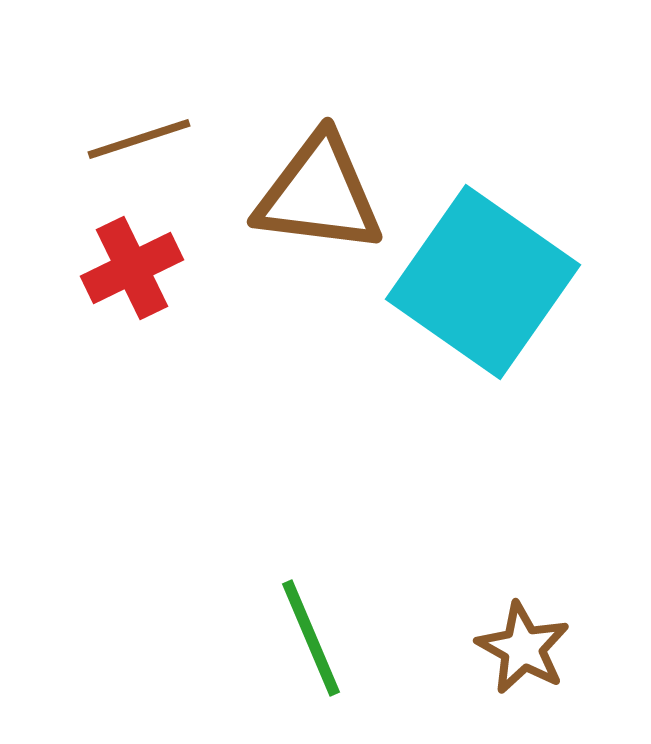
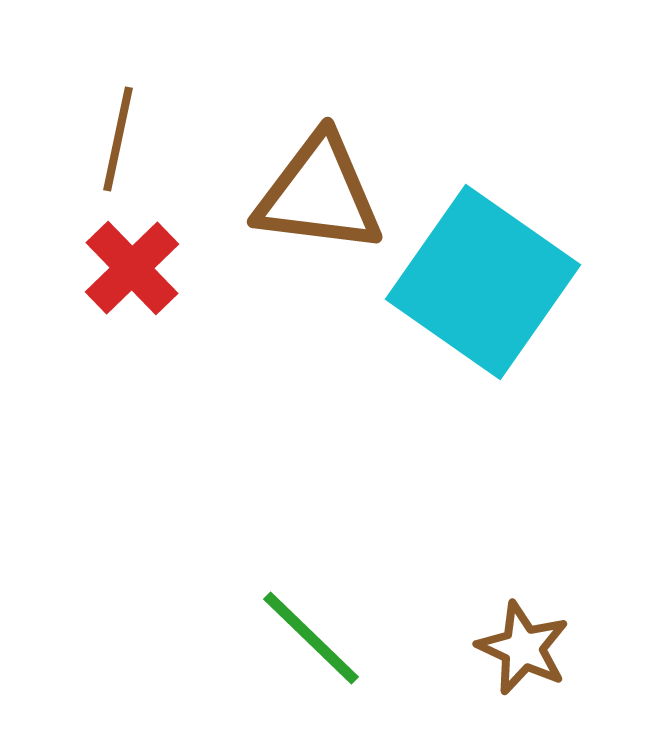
brown line: moved 21 px left; rotated 60 degrees counterclockwise
red cross: rotated 18 degrees counterclockwise
green line: rotated 23 degrees counterclockwise
brown star: rotated 4 degrees counterclockwise
